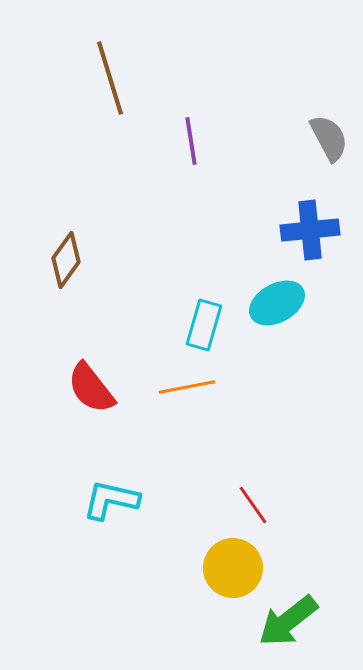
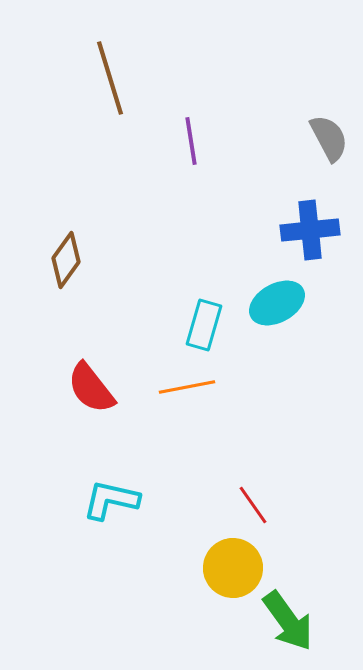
green arrow: rotated 88 degrees counterclockwise
